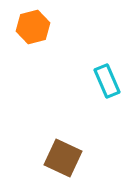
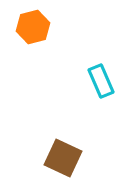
cyan rectangle: moved 6 px left
